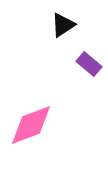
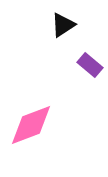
purple rectangle: moved 1 px right, 1 px down
